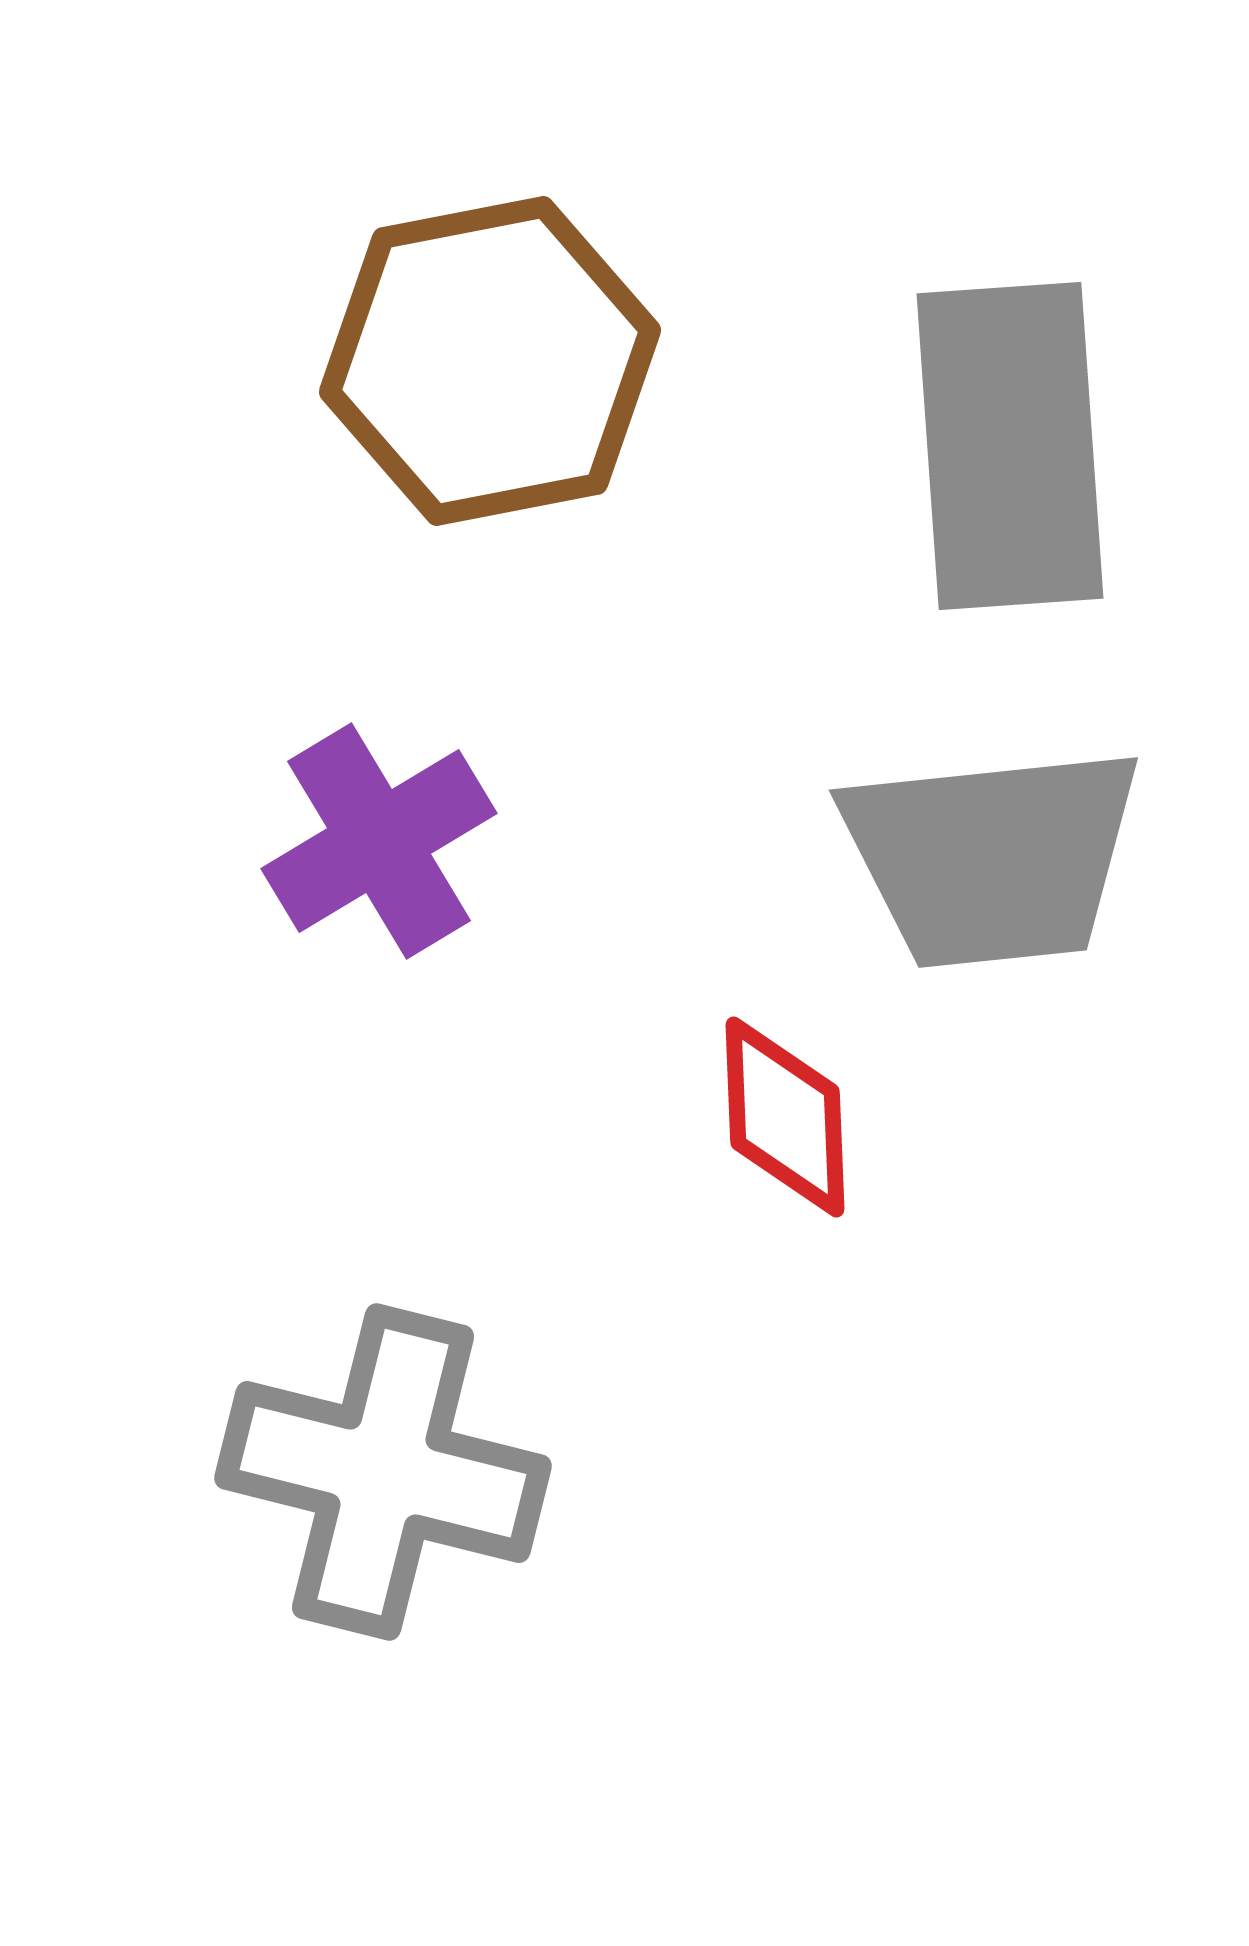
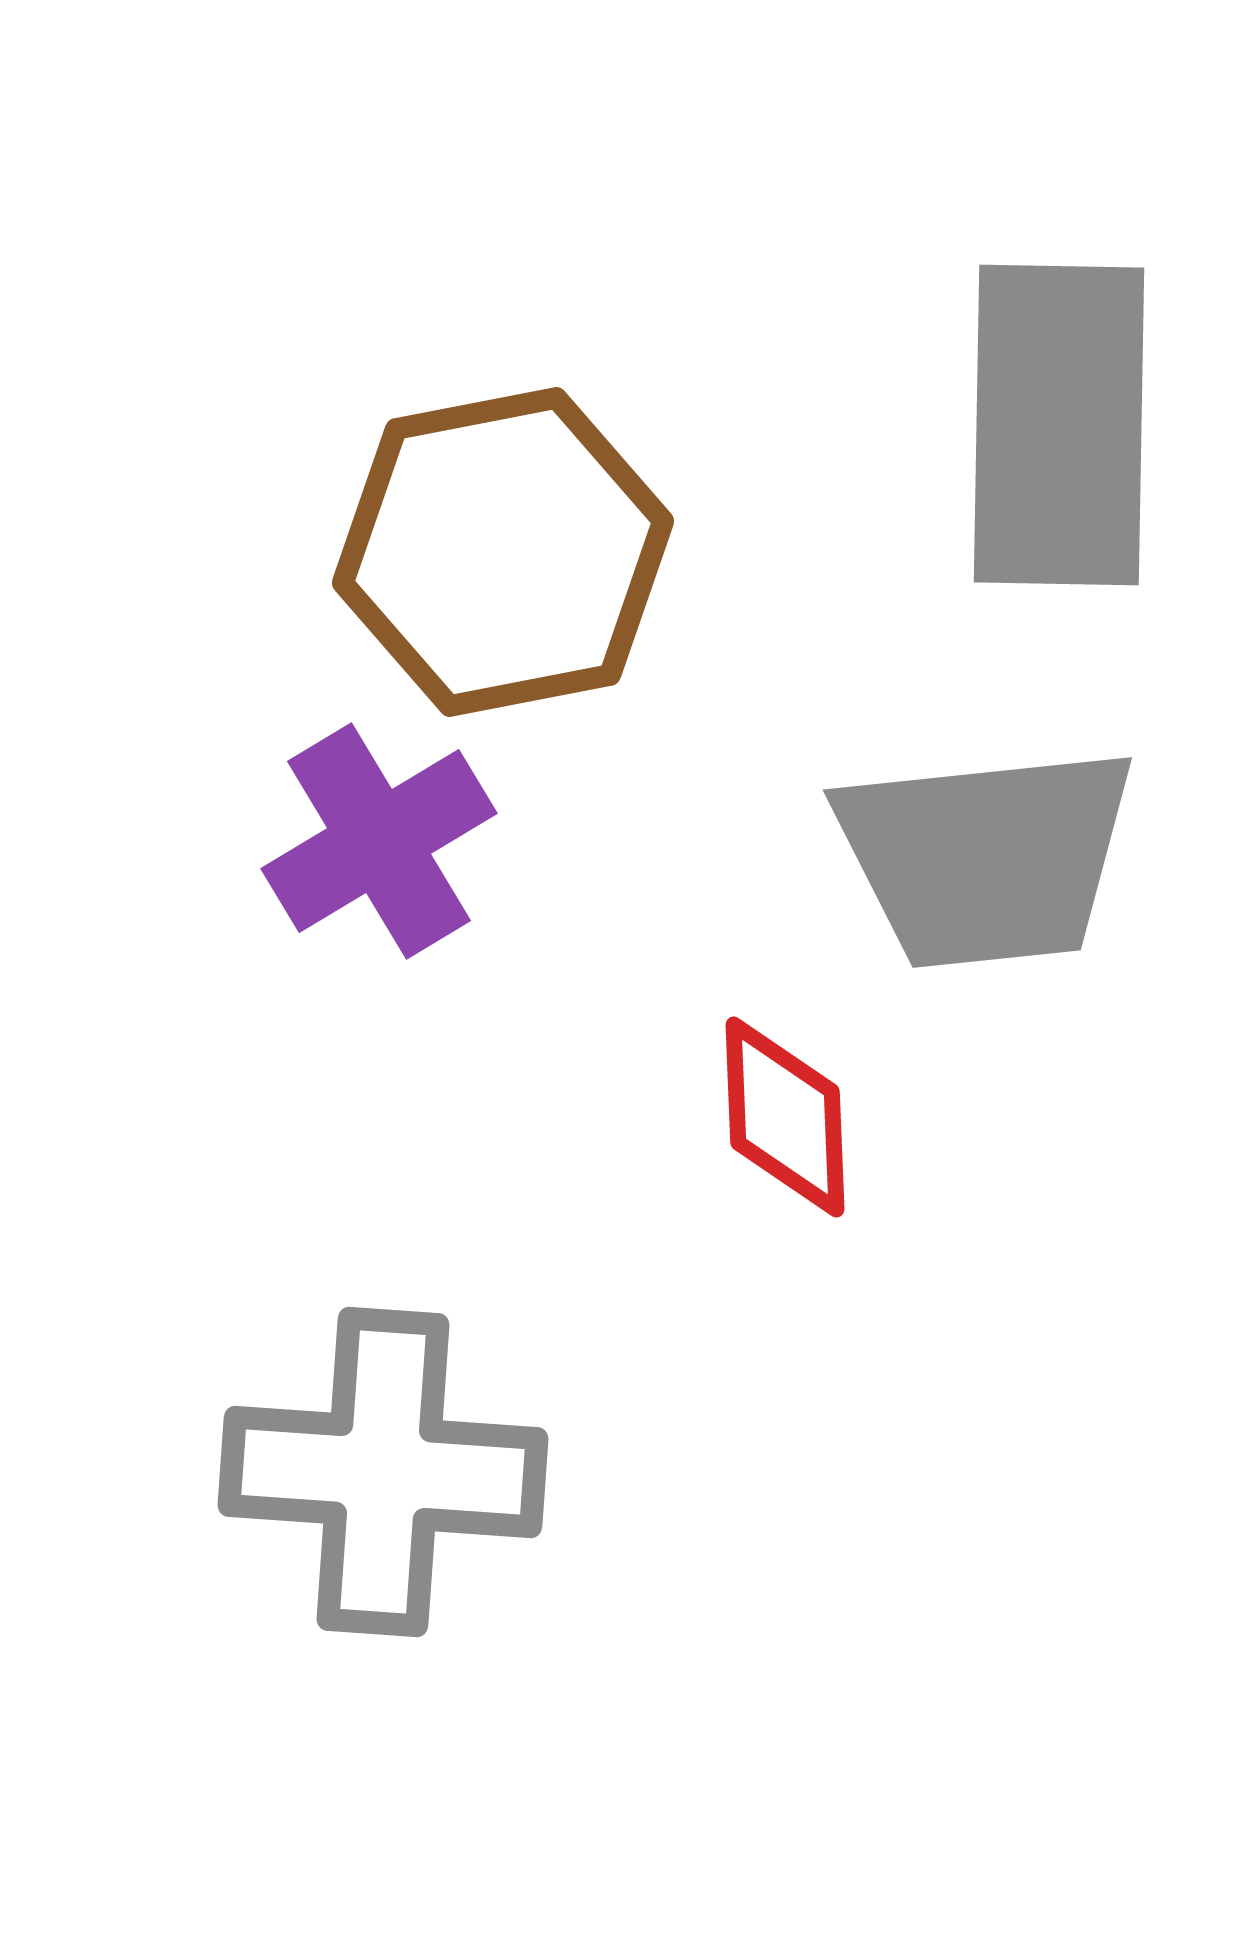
brown hexagon: moved 13 px right, 191 px down
gray rectangle: moved 49 px right, 21 px up; rotated 5 degrees clockwise
gray trapezoid: moved 6 px left
gray cross: rotated 10 degrees counterclockwise
